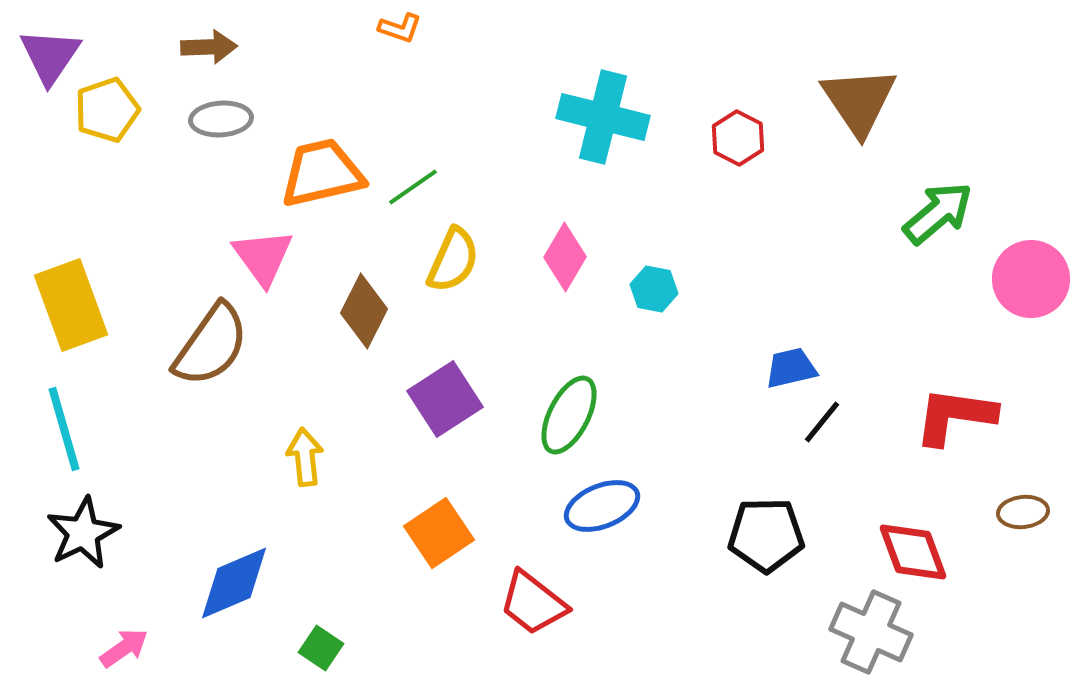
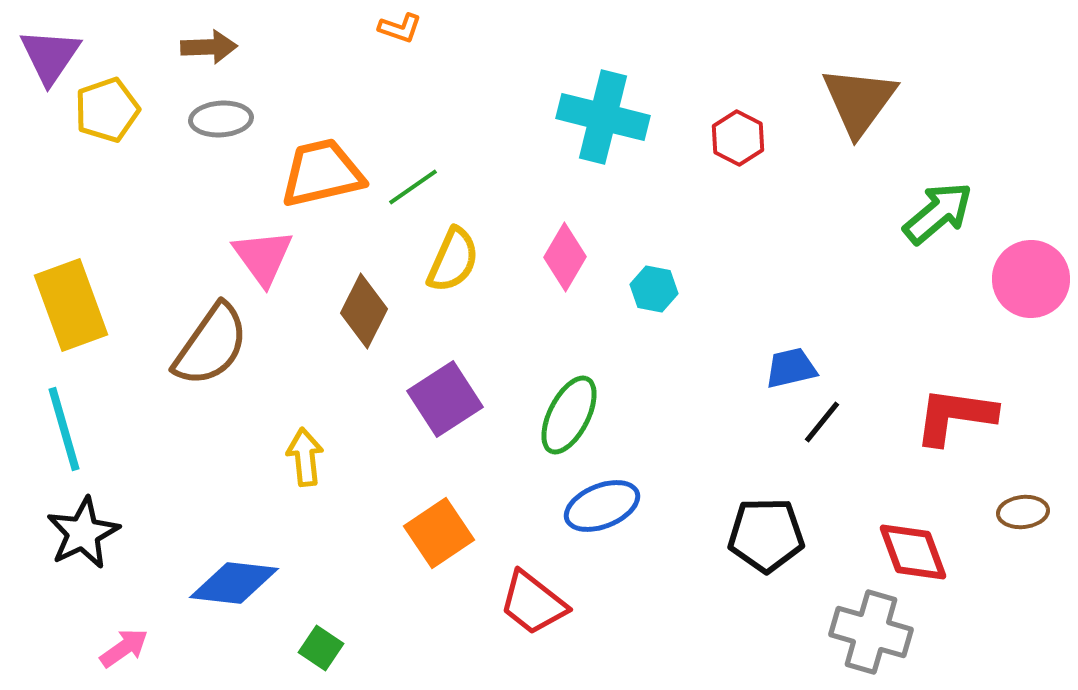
brown triangle: rotated 10 degrees clockwise
blue diamond: rotated 30 degrees clockwise
gray cross: rotated 8 degrees counterclockwise
